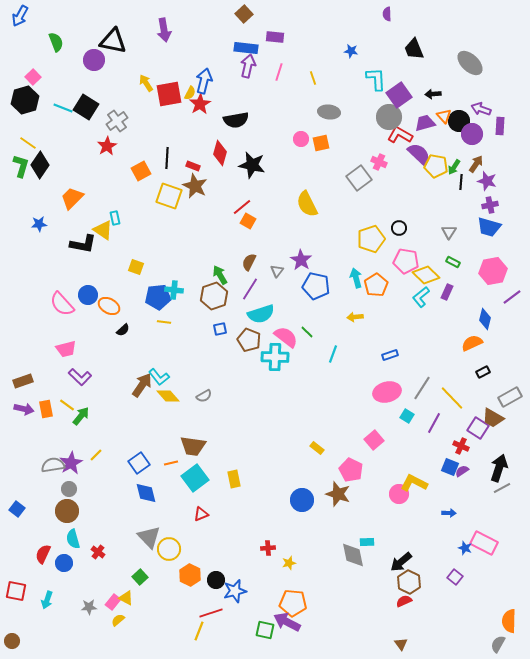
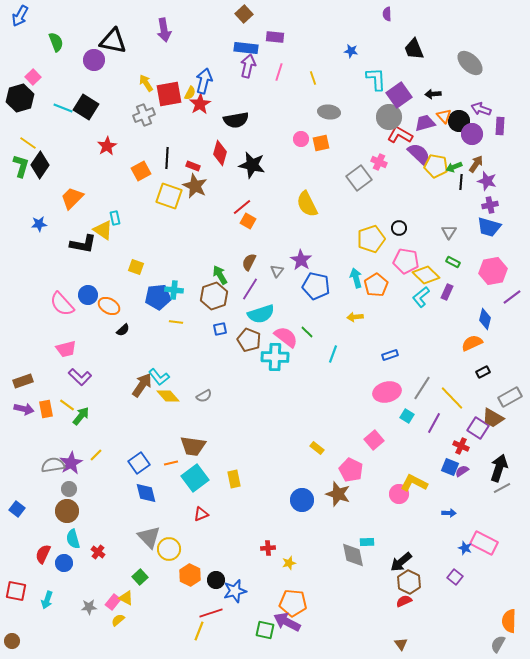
black hexagon at (25, 100): moved 5 px left, 2 px up
gray cross at (117, 121): moved 27 px right, 6 px up; rotated 15 degrees clockwise
green arrow at (454, 167): rotated 35 degrees clockwise
yellow line at (164, 322): moved 12 px right
